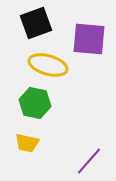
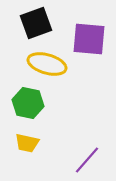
yellow ellipse: moved 1 px left, 1 px up
green hexagon: moved 7 px left
purple line: moved 2 px left, 1 px up
